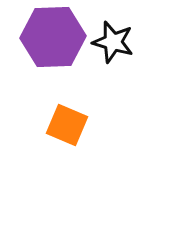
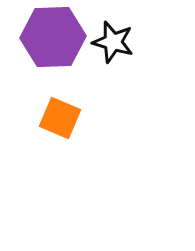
orange square: moved 7 px left, 7 px up
